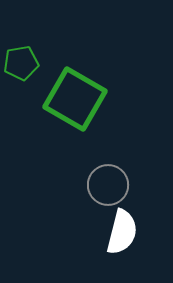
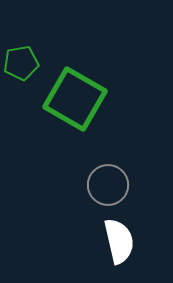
white semicircle: moved 3 px left, 9 px down; rotated 27 degrees counterclockwise
